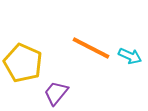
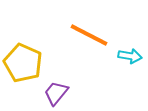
orange line: moved 2 px left, 13 px up
cyan arrow: rotated 15 degrees counterclockwise
